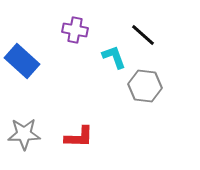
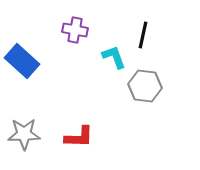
black line: rotated 60 degrees clockwise
